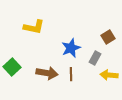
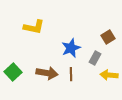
green square: moved 1 px right, 5 px down
